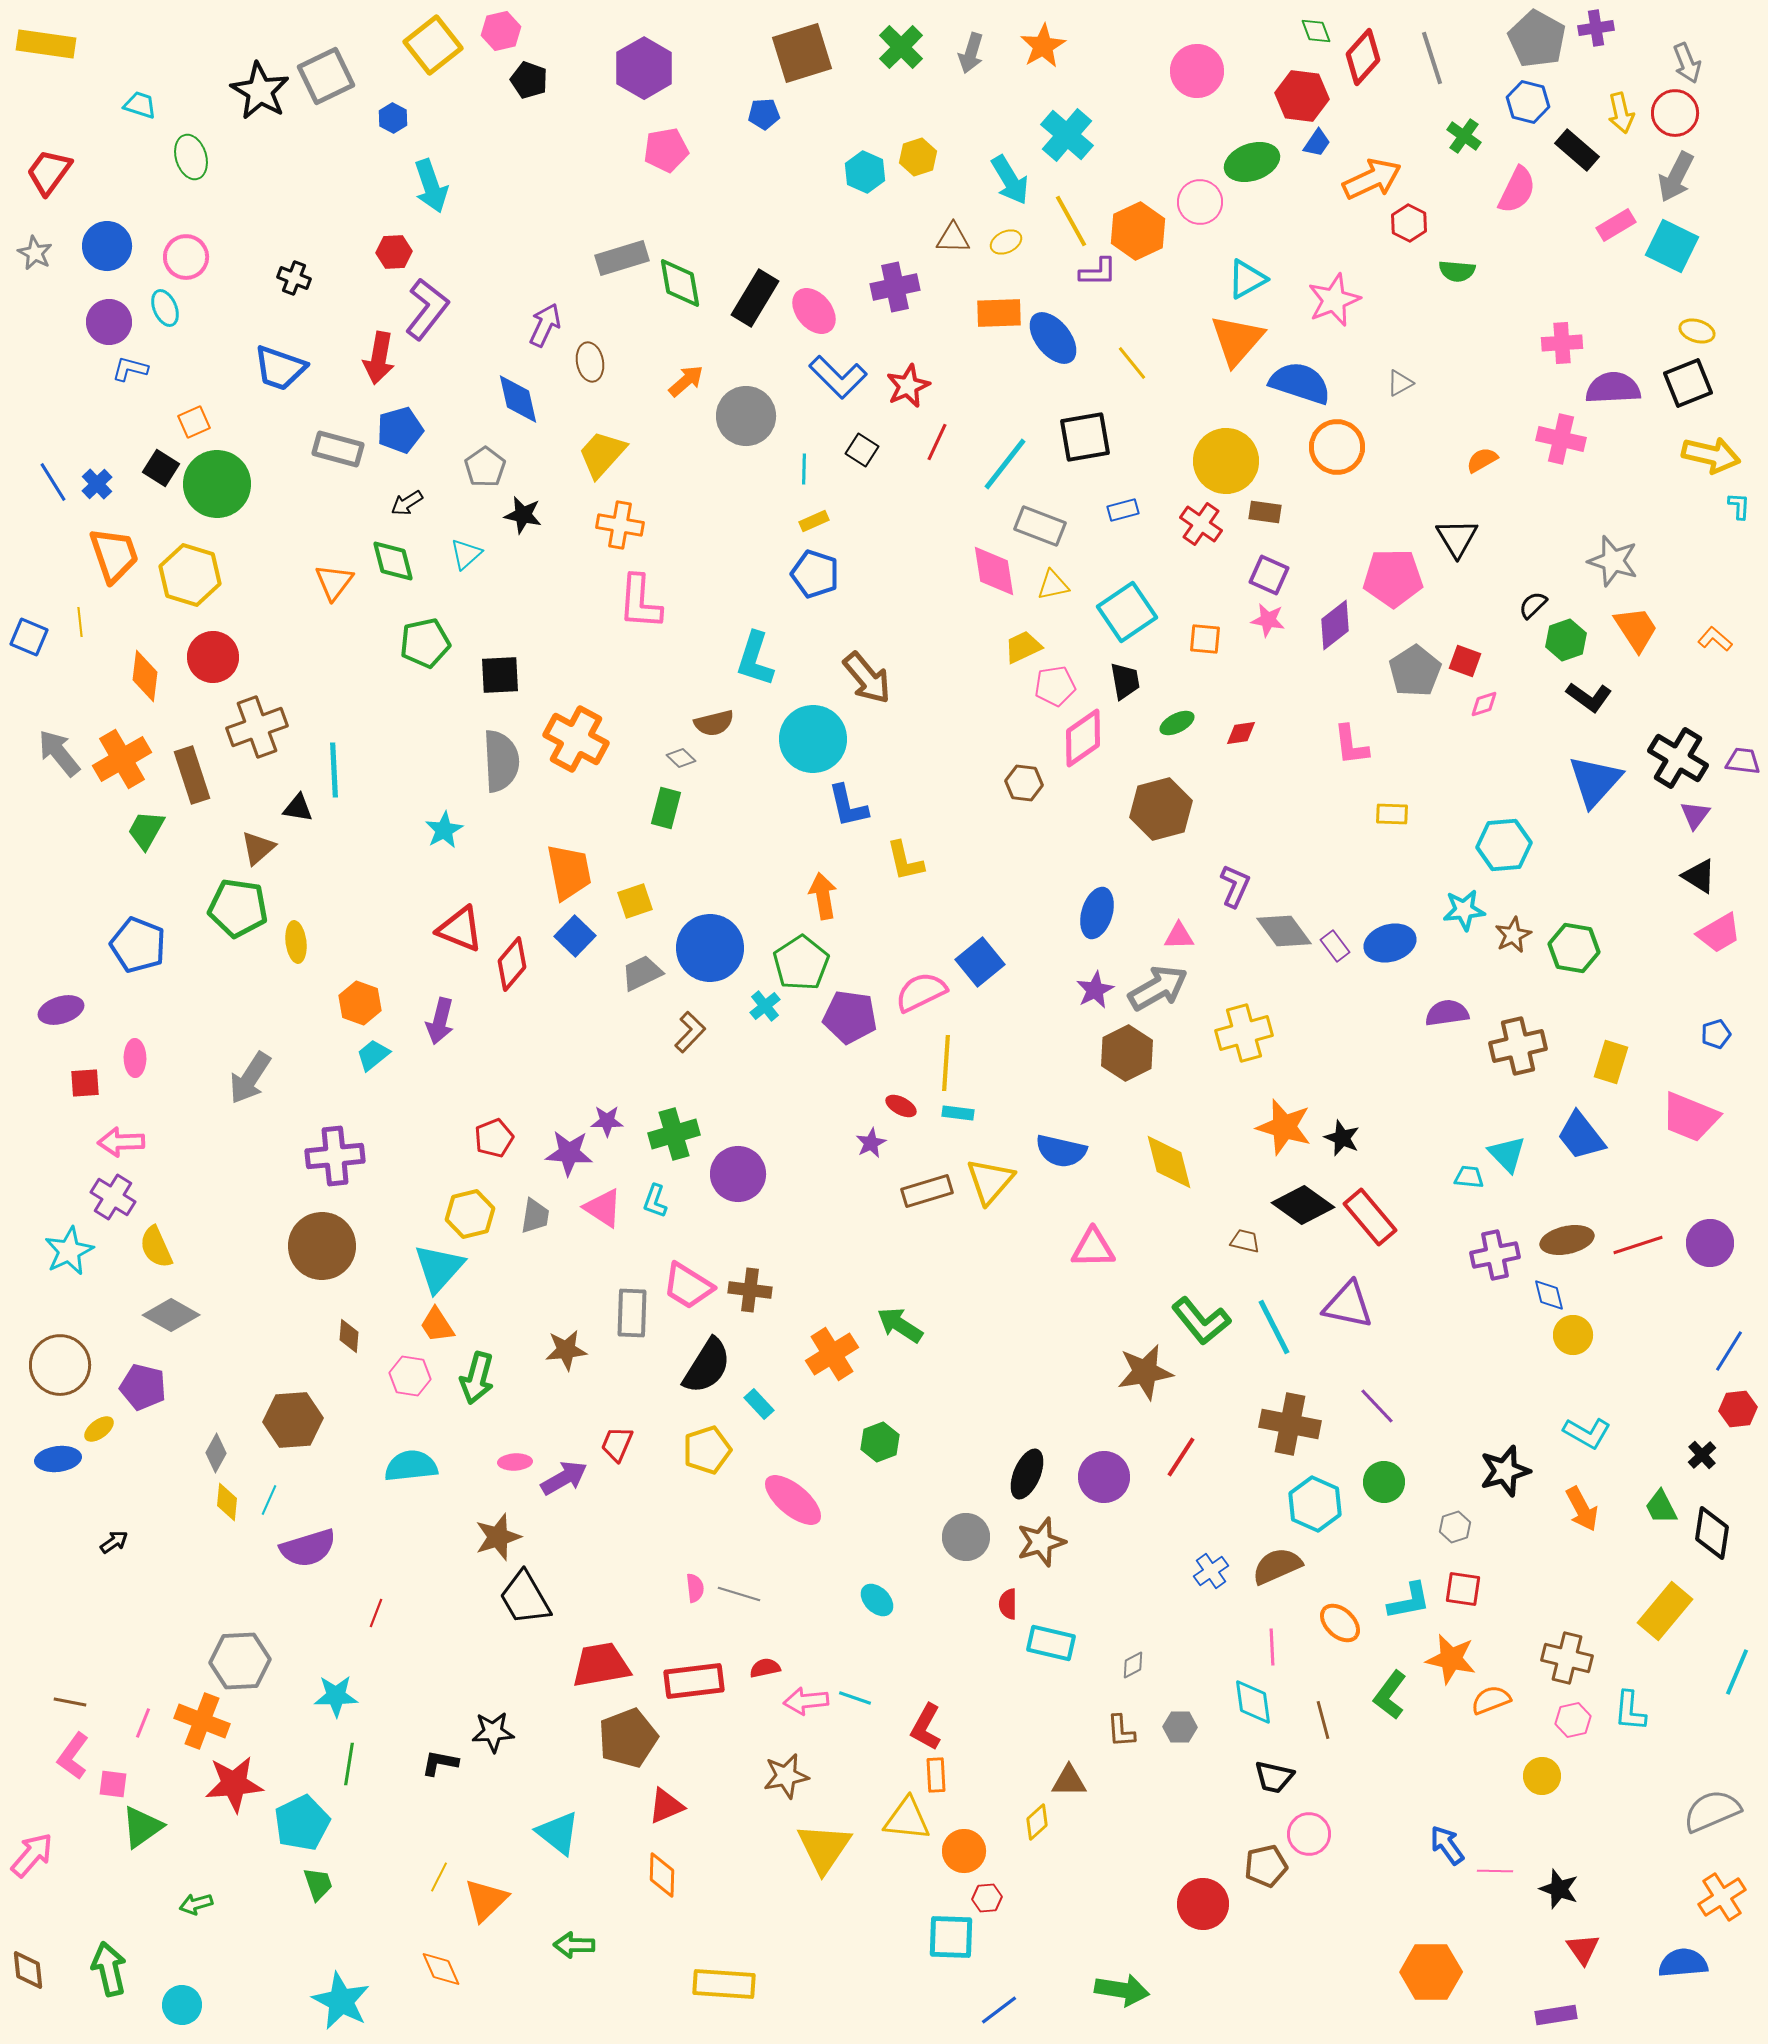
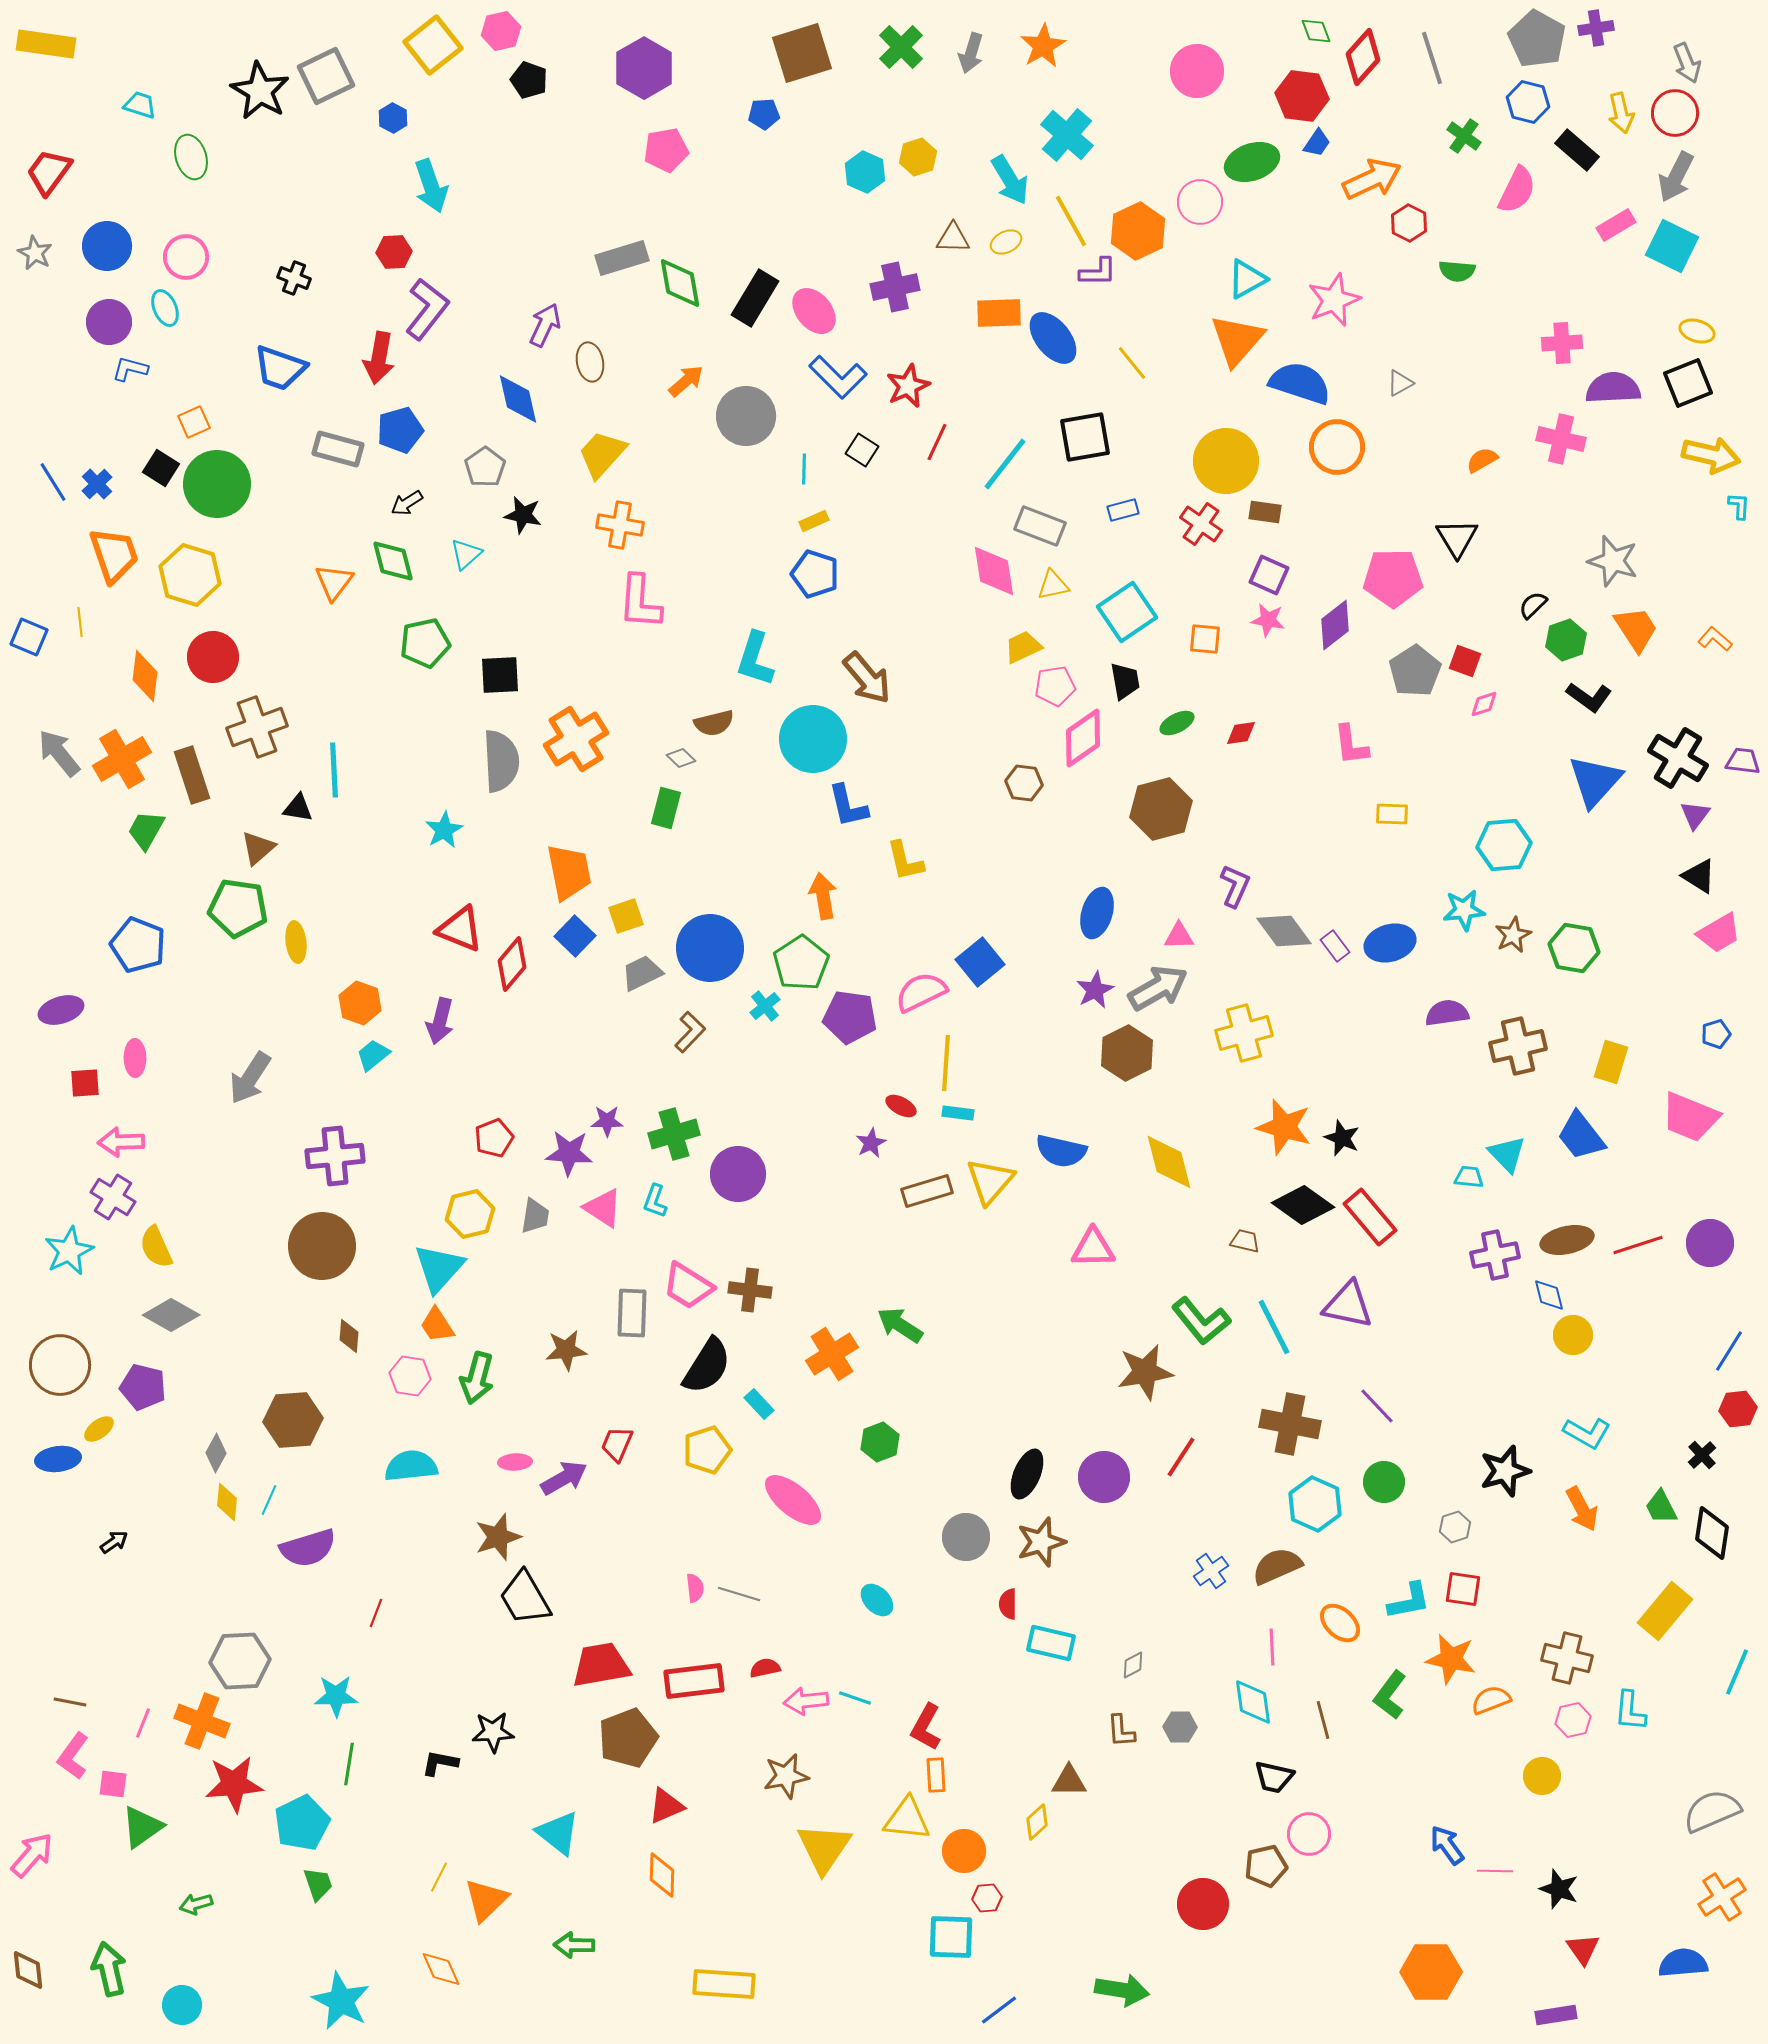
orange cross at (576, 739): rotated 30 degrees clockwise
yellow square at (635, 901): moved 9 px left, 15 px down
